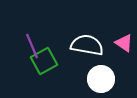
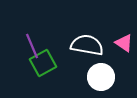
green square: moved 1 px left, 2 px down
white circle: moved 2 px up
